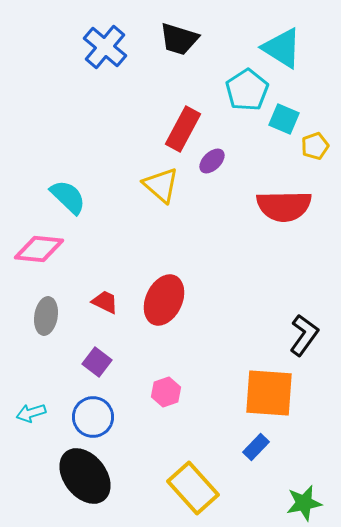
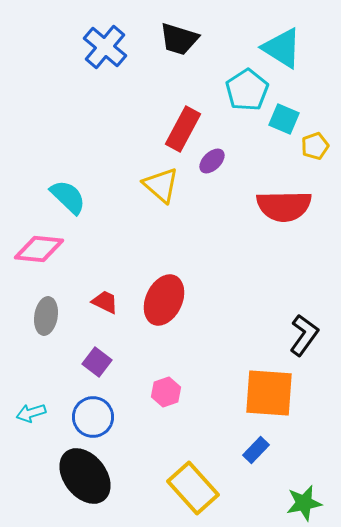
blue rectangle: moved 3 px down
